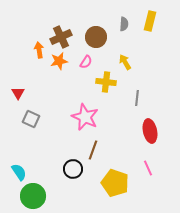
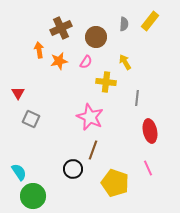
yellow rectangle: rotated 24 degrees clockwise
brown cross: moved 9 px up
pink star: moved 5 px right
